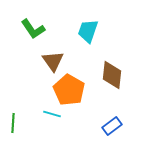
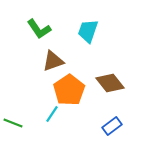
green L-shape: moved 6 px right
brown triangle: rotated 45 degrees clockwise
brown diamond: moved 2 px left, 8 px down; rotated 44 degrees counterclockwise
orange pentagon: rotated 8 degrees clockwise
cyan line: rotated 72 degrees counterclockwise
green line: rotated 72 degrees counterclockwise
